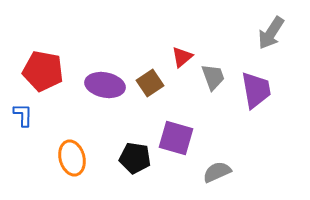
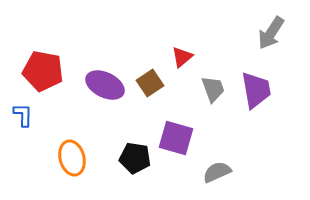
gray trapezoid: moved 12 px down
purple ellipse: rotated 15 degrees clockwise
